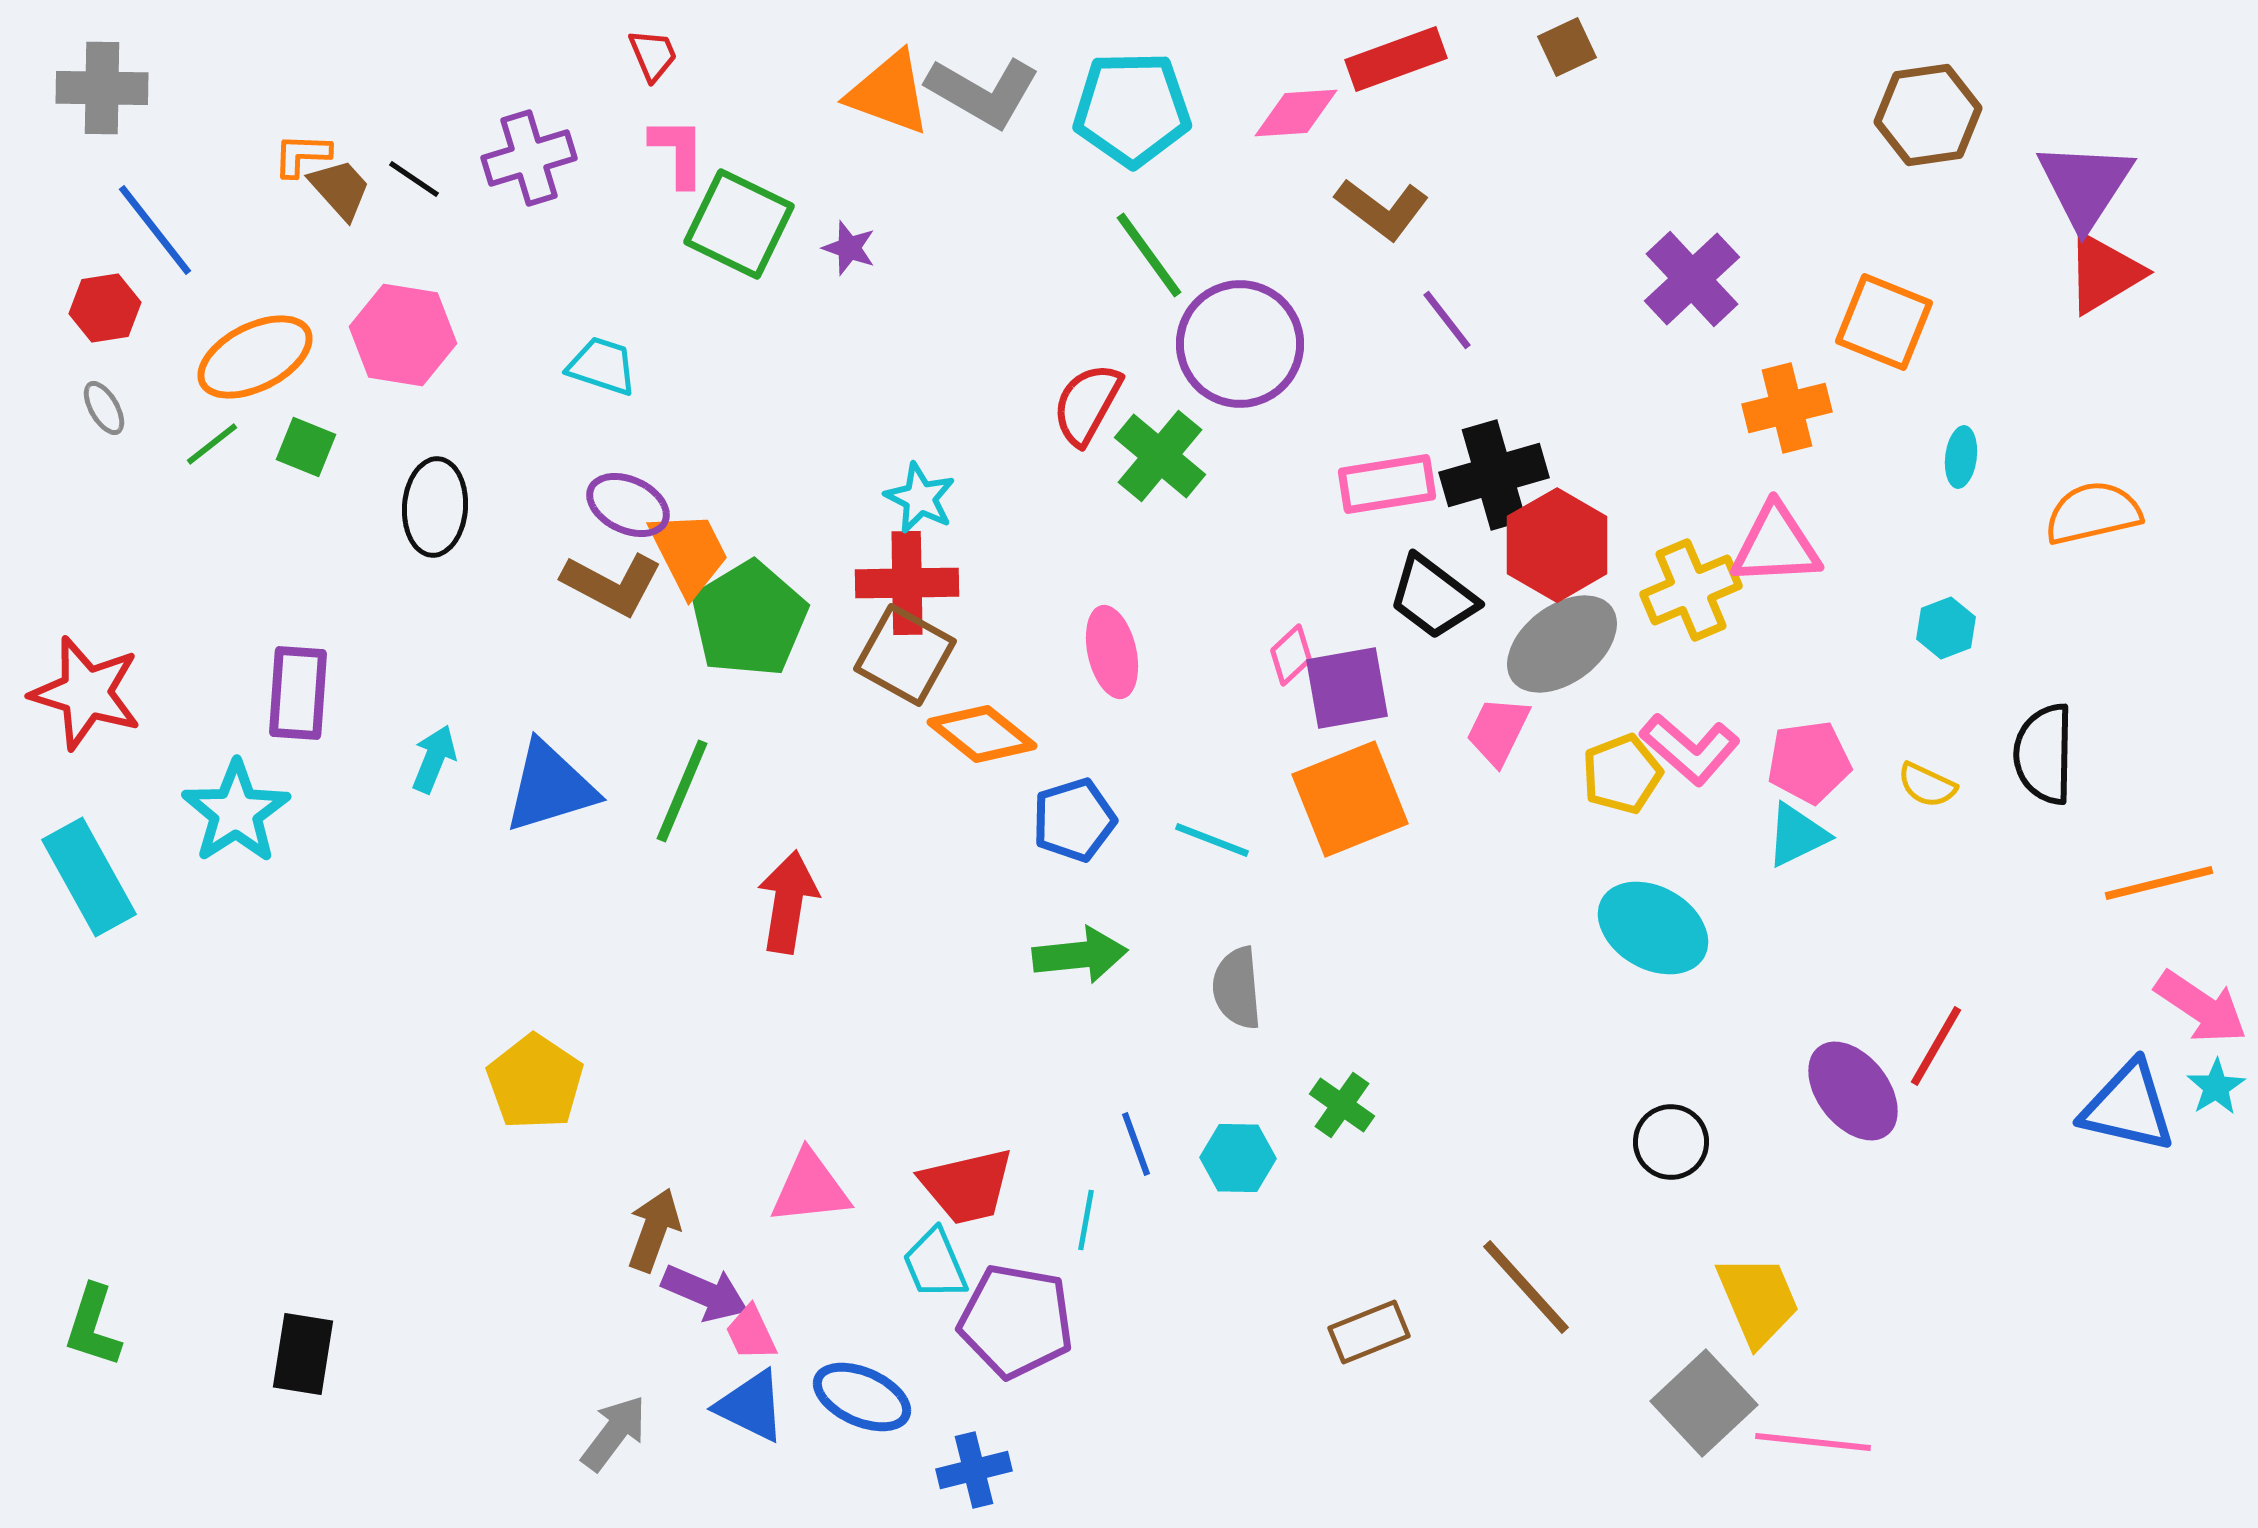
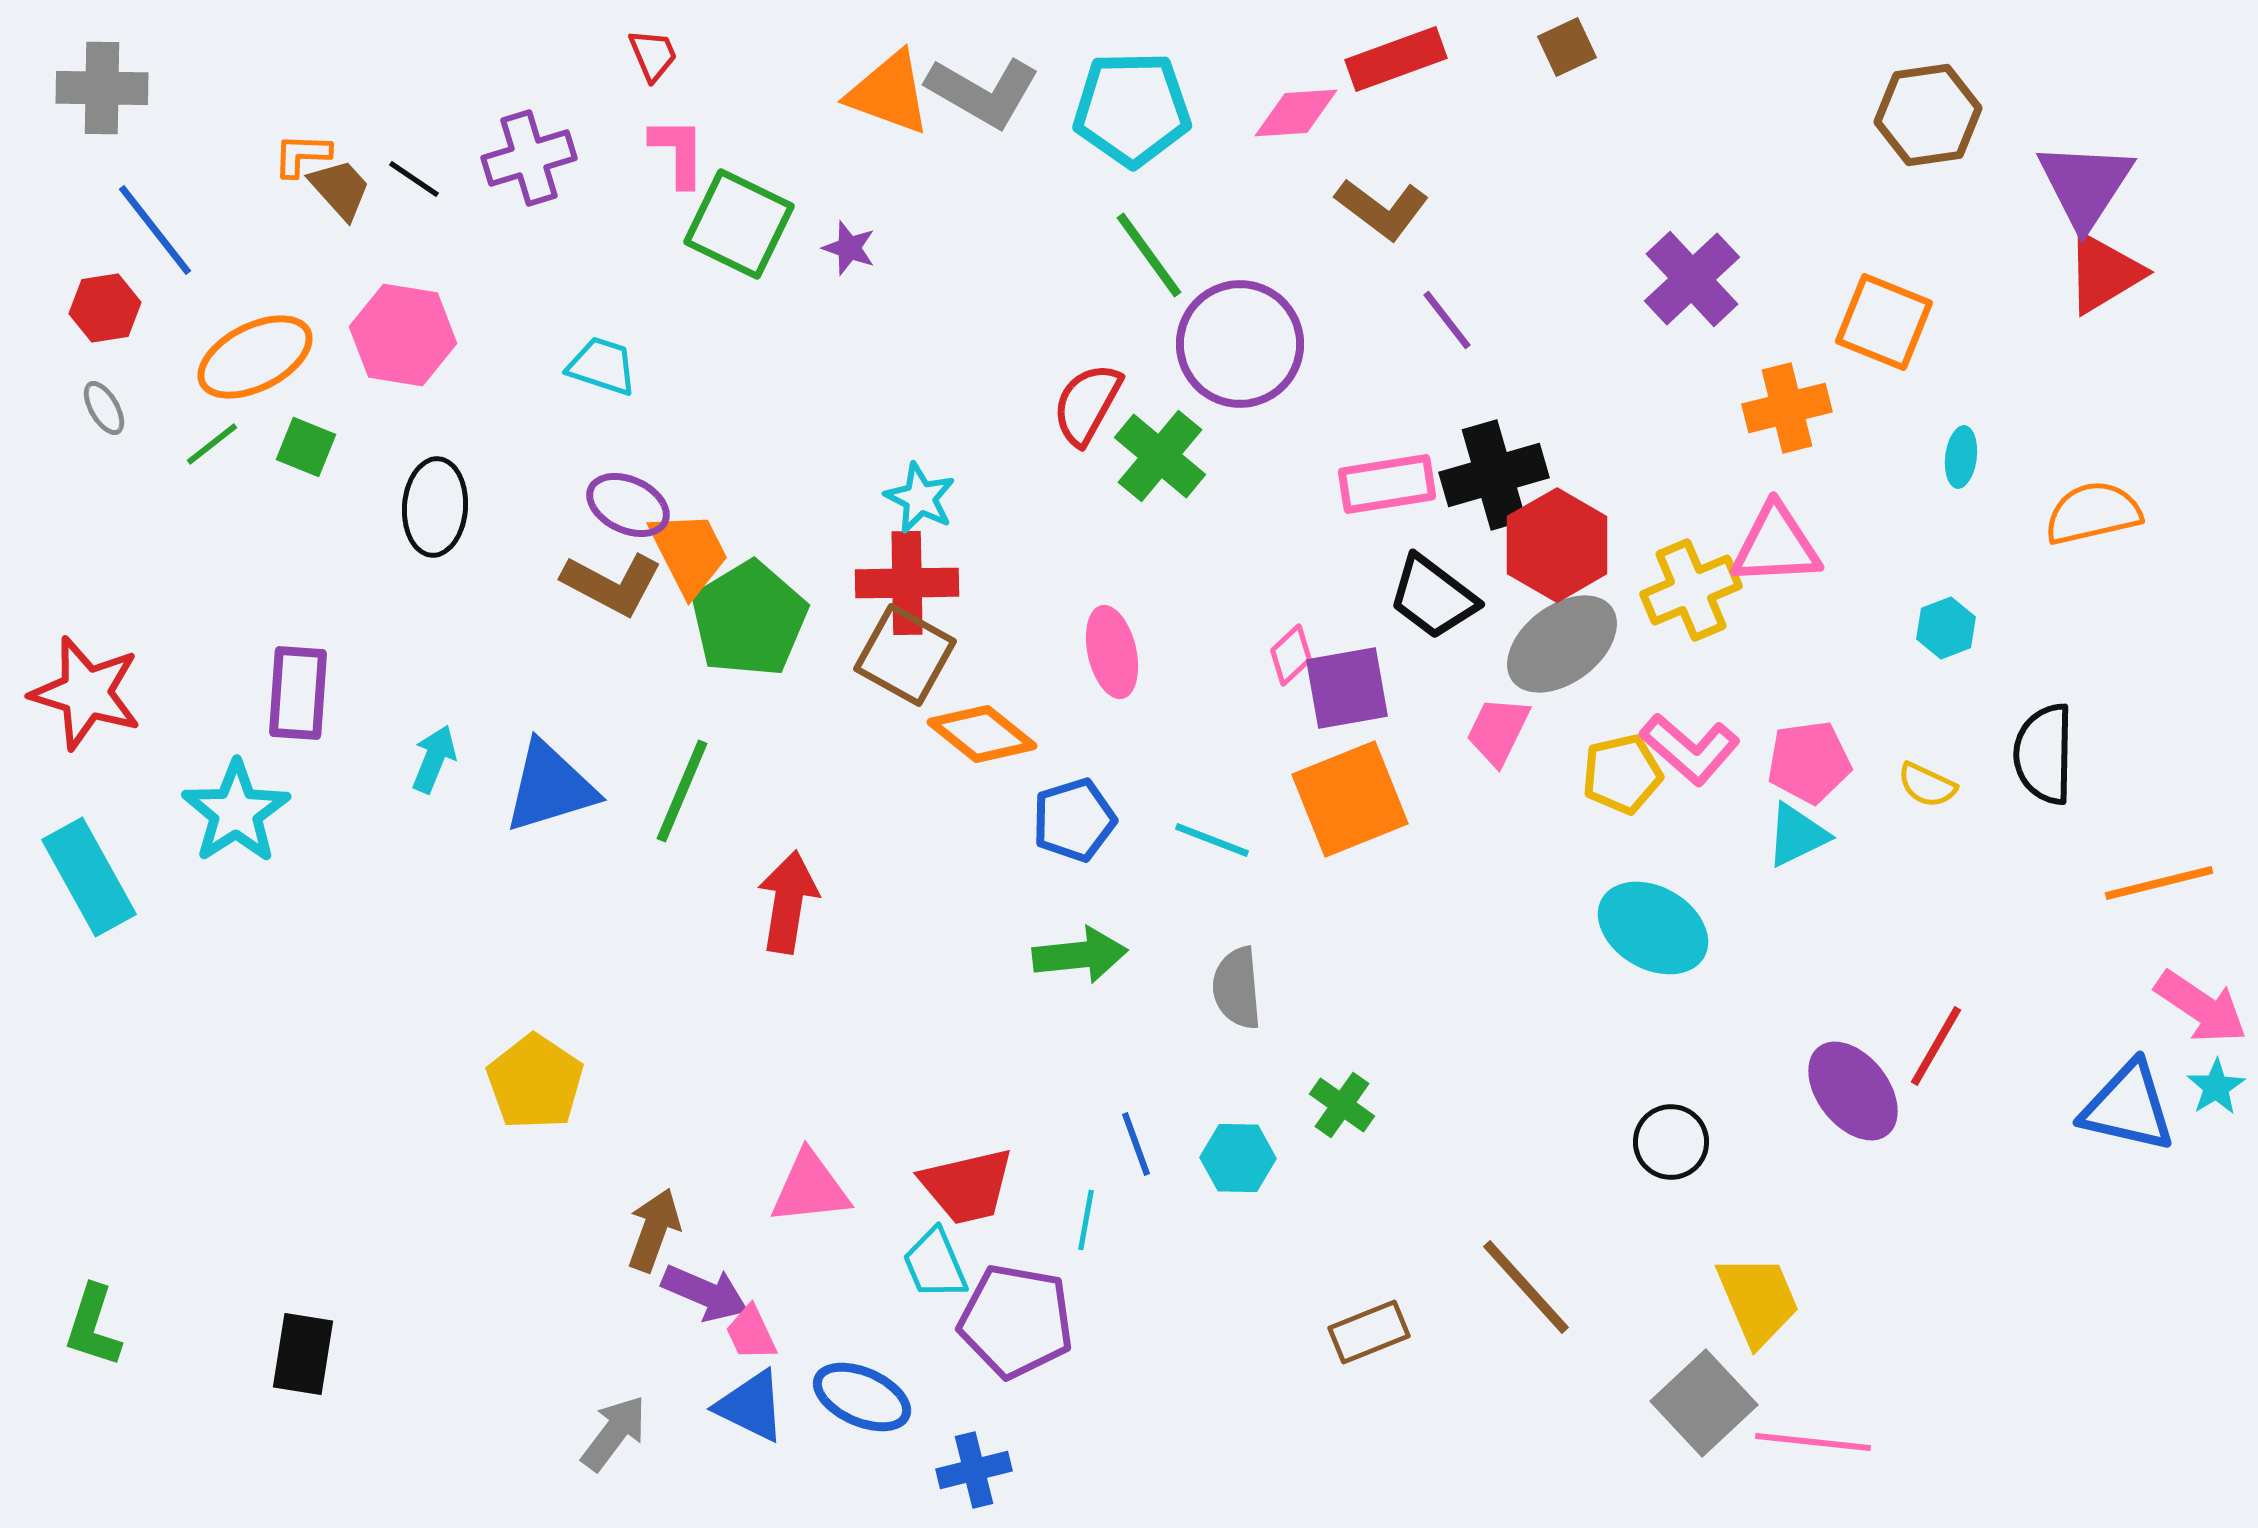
yellow pentagon at (1622, 774): rotated 8 degrees clockwise
